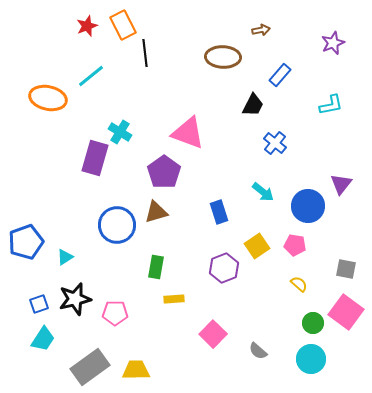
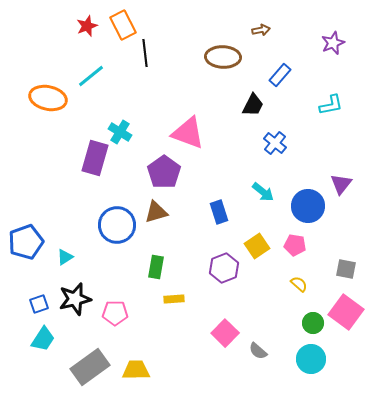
pink square at (213, 334): moved 12 px right, 1 px up
